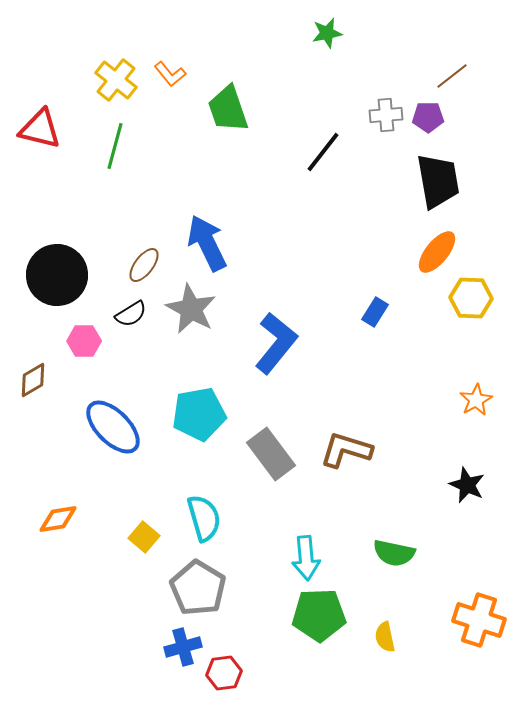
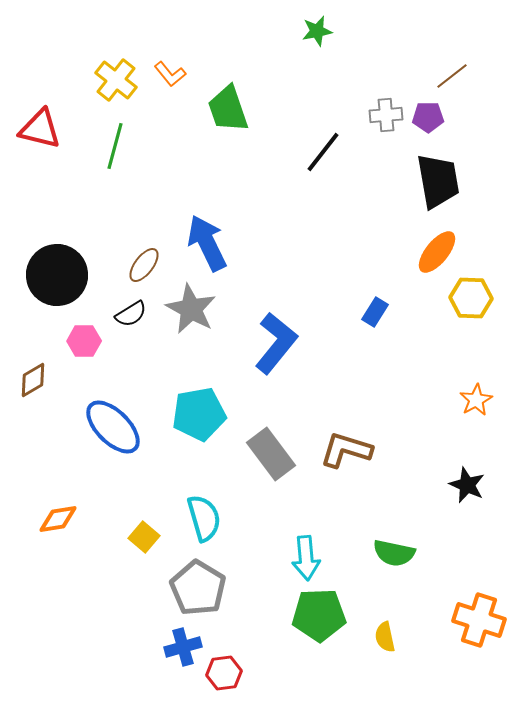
green star: moved 10 px left, 2 px up
